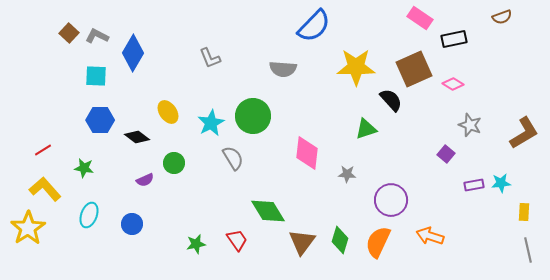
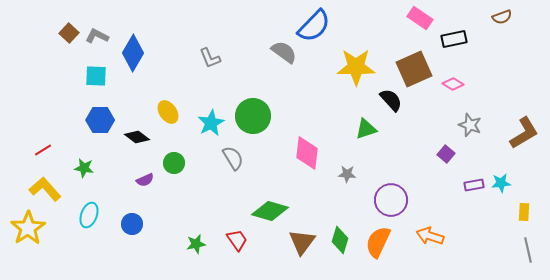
gray semicircle at (283, 69): moved 1 px right, 17 px up; rotated 148 degrees counterclockwise
green diamond at (268, 211): moved 2 px right; rotated 42 degrees counterclockwise
